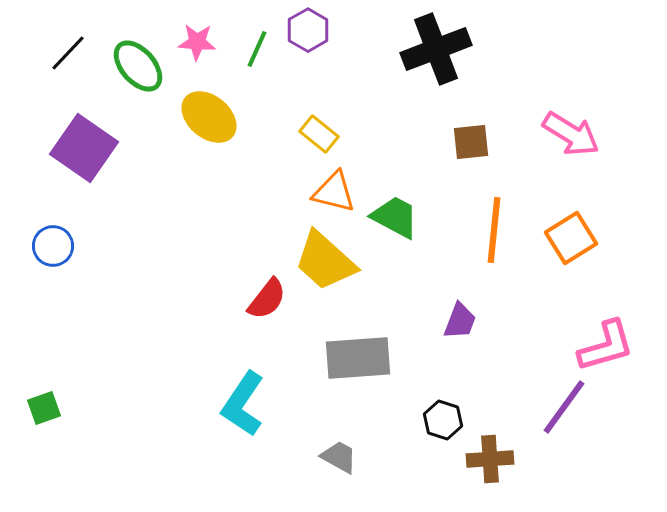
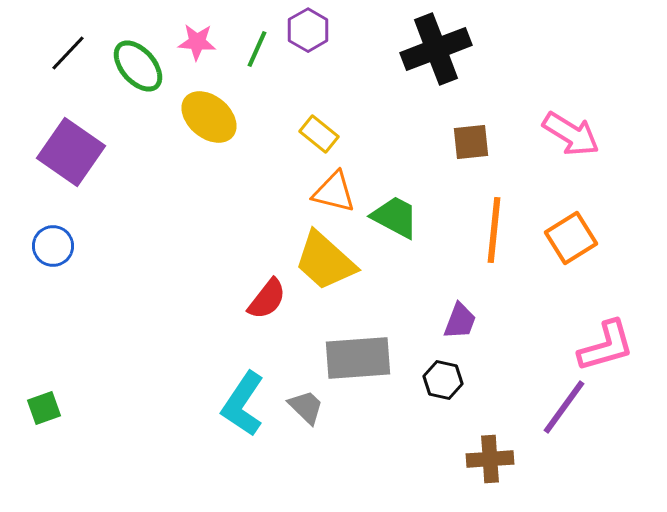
purple square: moved 13 px left, 4 px down
black hexagon: moved 40 px up; rotated 6 degrees counterclockwise
gray trapezoid: moved 33 px left, 50 px up; rotated 15 degrees clockwise
